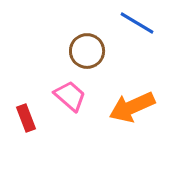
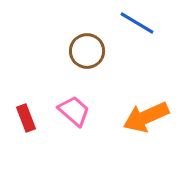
pink trapezoid: moved 4 px right, 15 px down
orange arrow: moved 14 px right, 10 px down
